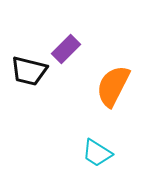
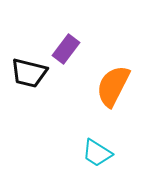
purple rectangle: rotated 8 degrees counterclockwise
black trapezoid: moved 2 px down
